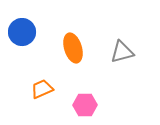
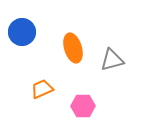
gray triangle: moved 10 px left, 8 px down
pink hexagon: moved 2 px left, 1 px down
